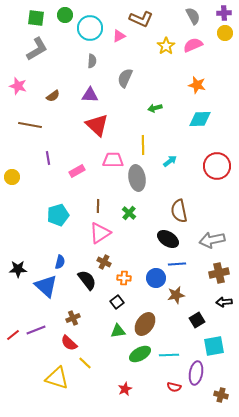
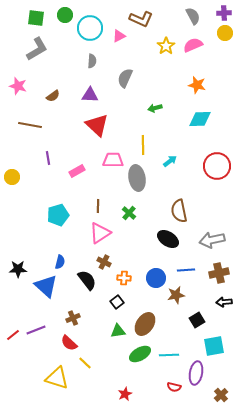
blue line at (177, 264): moved 9 px right, 6 px down
red star at (125, 389): moved 5 px down
brown cross at (221, 395): rotated 32 degrees clockwise
